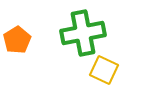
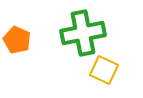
orange pentagon: rotated 16 degrees counterclockwise
